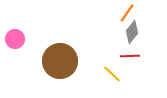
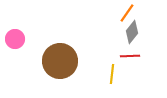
yellow line: rotated 54 degrees clockwise
